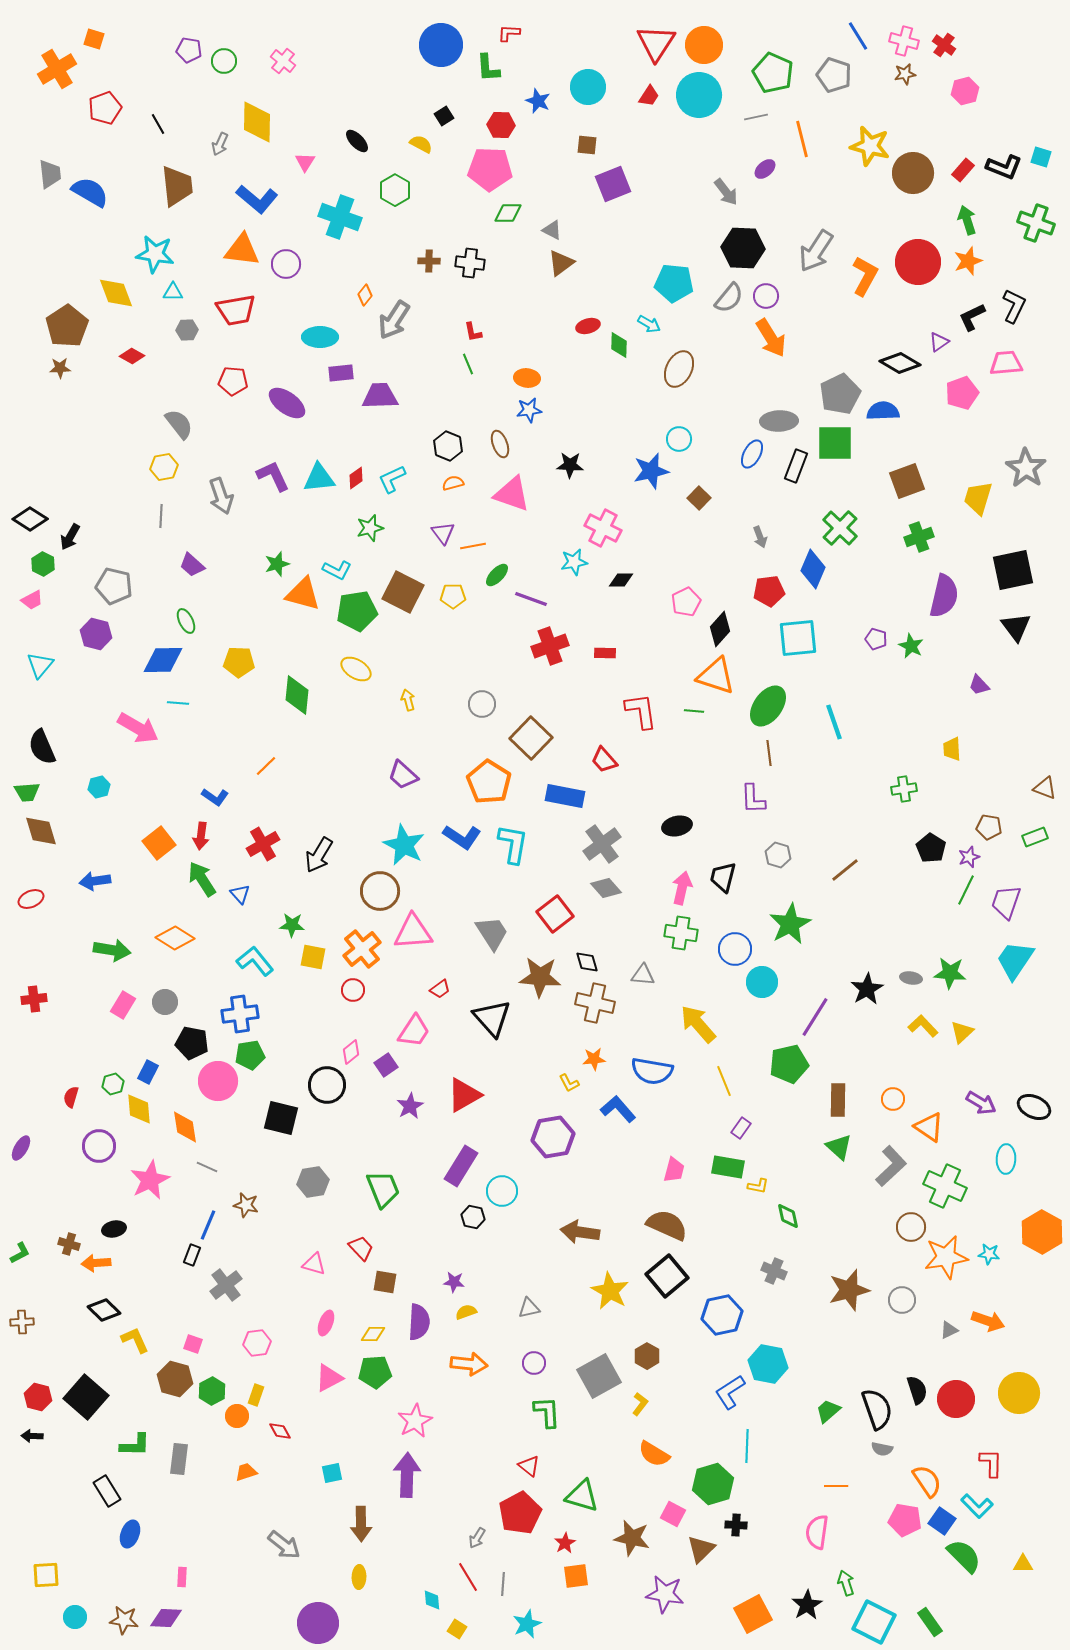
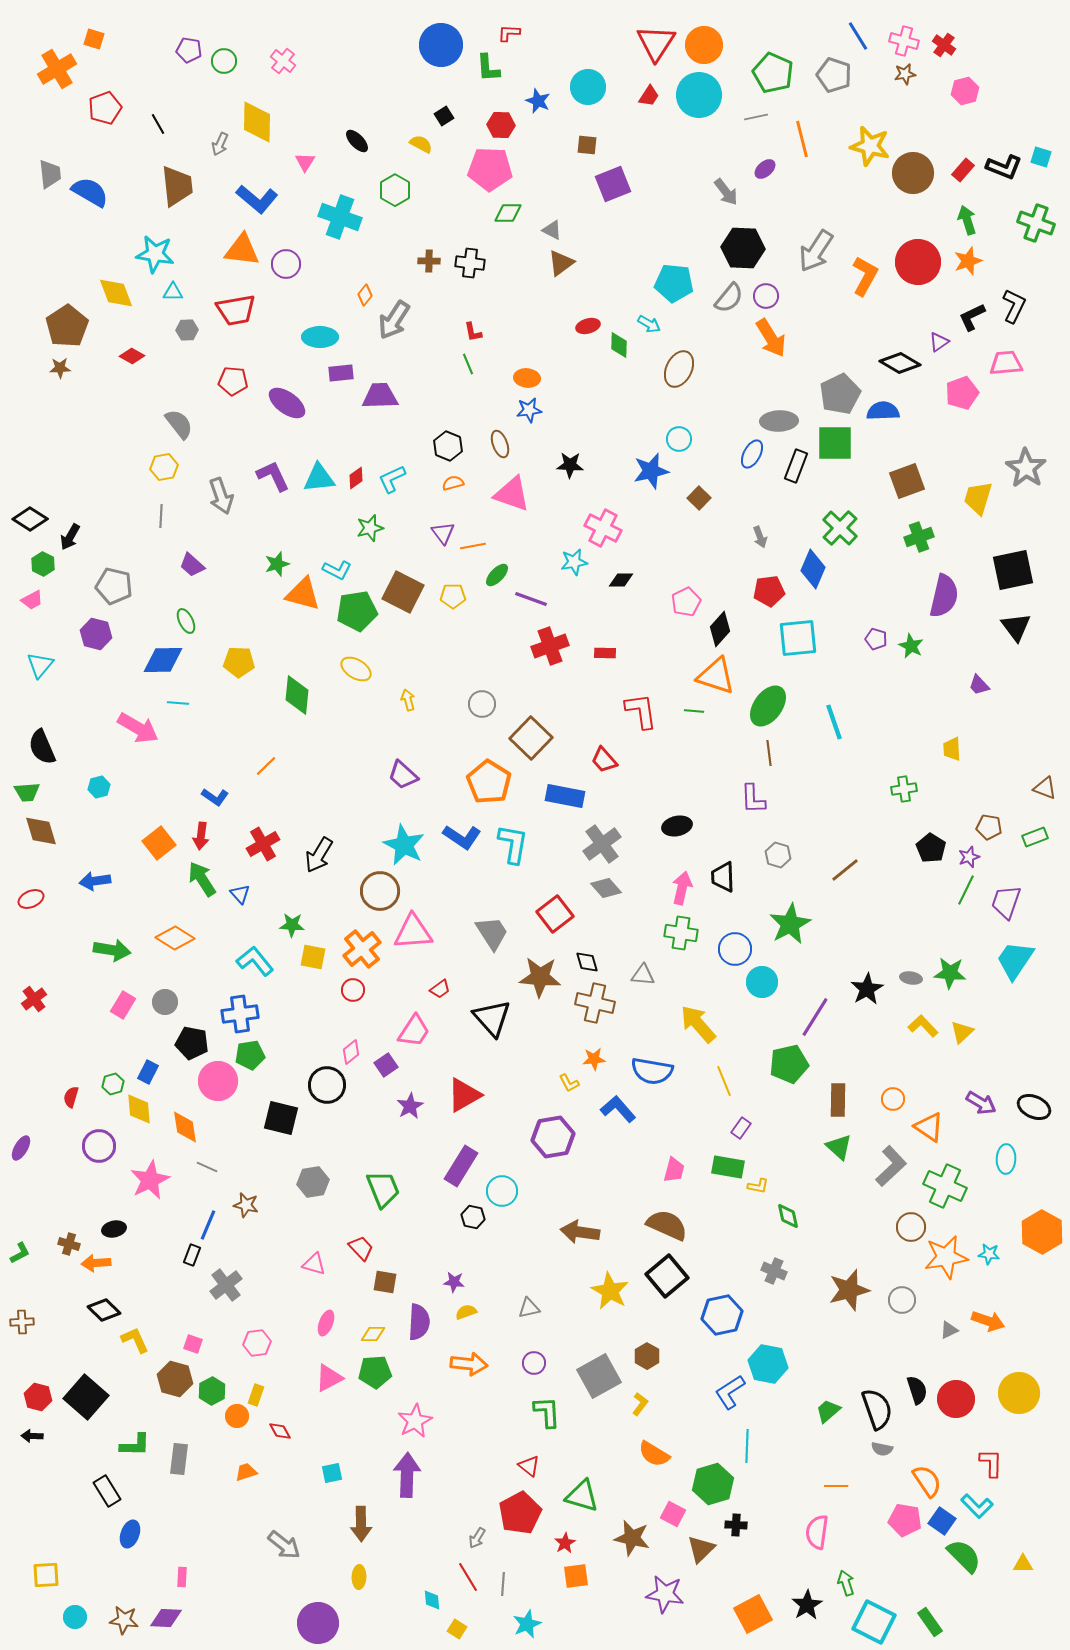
black trapezoid at (723, 877): rotated 16 degrees counterclockwise
red cross at (34, 999): rotated 30 degrees counterclockwise
